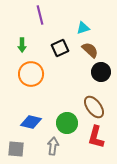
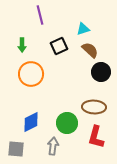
cyan triangle: moved 1 px down
black square: moved 1 px left, 2 px up
brown ellipse: rotated 50 degrees counterclockwise
blue diamond: rotated 40 degrees counterclockwise
